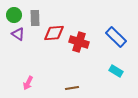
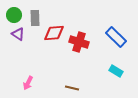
brown line: rotated 24 degrees clockwise
